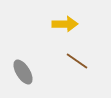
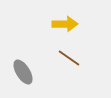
brown line: moved 8 px left, 3 px up
